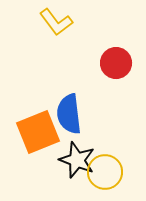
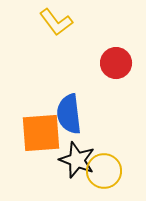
orange square: moved 3 px right, 1 px down; rotated 18 degrees clockwise
yellow circle: moved 1 px left, 1 px up
